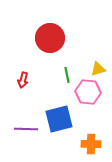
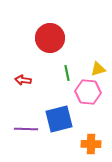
green line: moved 2 px up
red arrow: rotated 84 degrees clockwise
